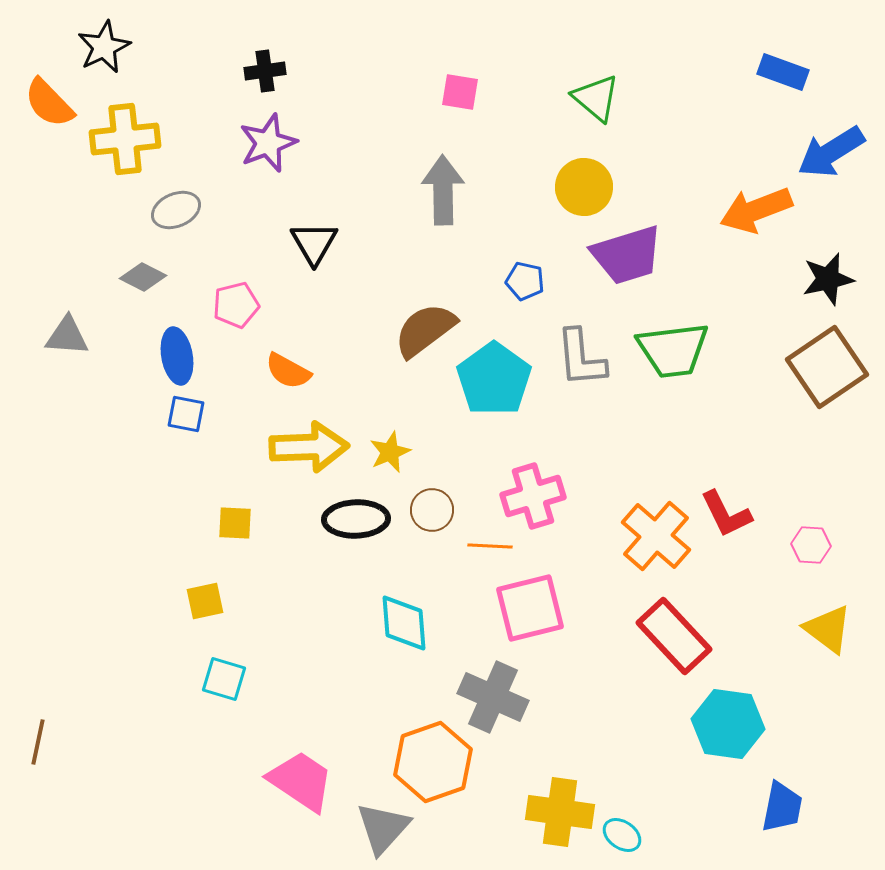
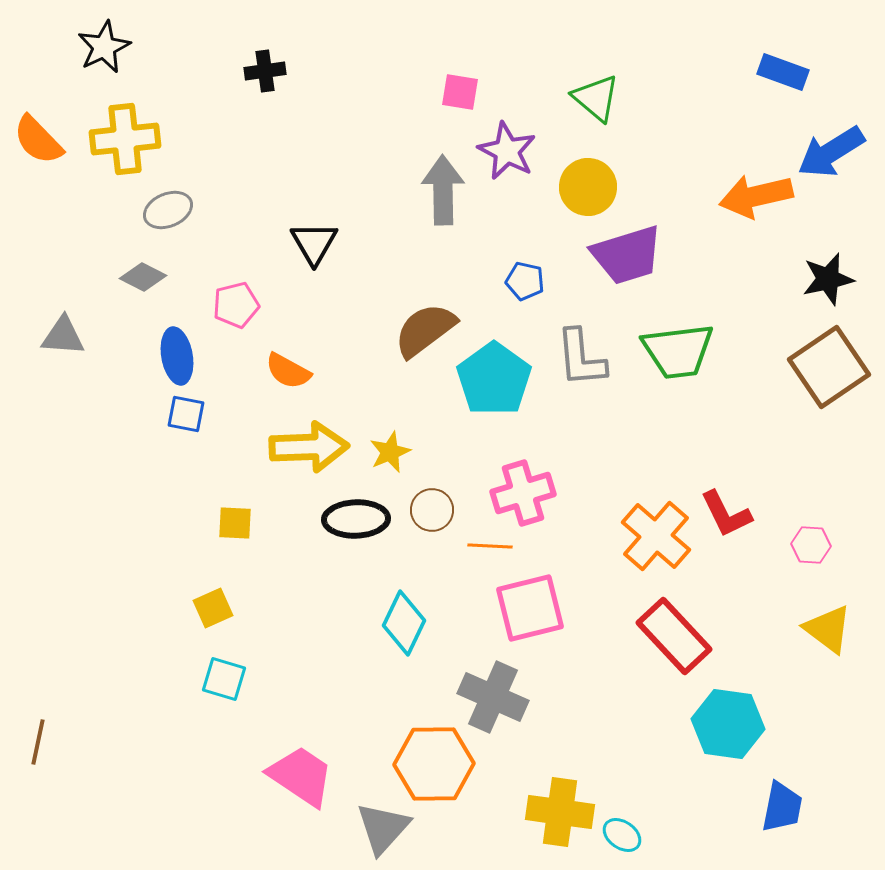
orange semicircle at (49, 103): moved 11 px left, 37 px down
purple star at (268, 143): moved 239 px right, 8 px down; rotated 24 degrees counterclockwise
yellow circle at (584, 187): moved 4 px right
gray ellipse at (176, 210): moved 8 px left
orange arrow at (756, 210): moved 14 px up; rotated 8 degrees clockwise
gray triangle at (67, 336): moved 4 px left
green trapezoid at (673, 350): moved 5 px right, 1 px down
brown square at (827, 367): moved 2 px right
pink cross at (533, 496): moved 10 px left, 3 px up
yellow square at (205, 601): moved 8 px right, 7 px down; rotated 12 degrees counterclockwise
cyan diamond at (404, 623): rotated 30 degrees clockwise
orange hexagon at (433, 762): moved 1 px right, 2 px down; rotated 18 degrees clockwise
pink trapezoid at (301, 781): moved 5 px up
